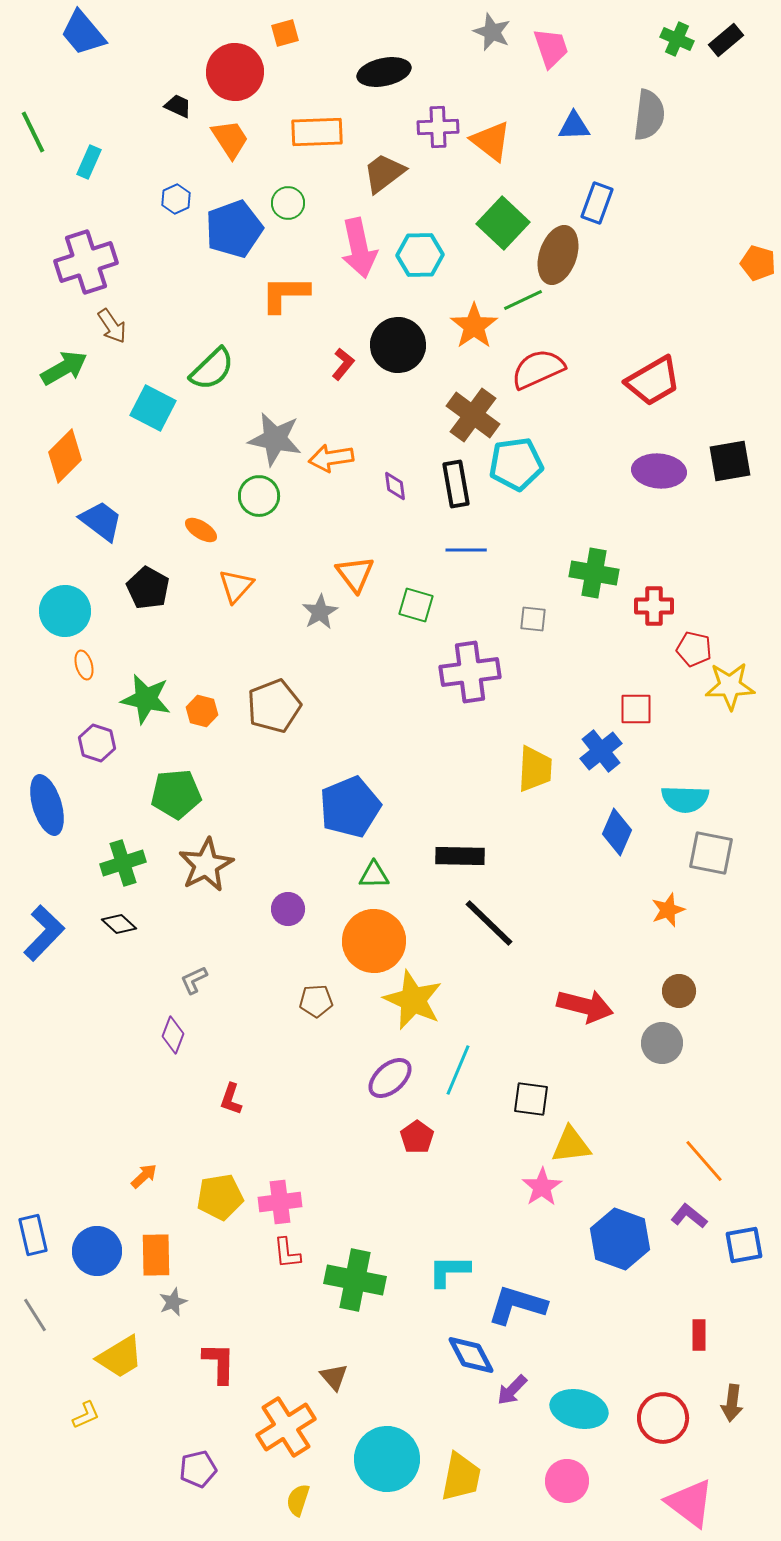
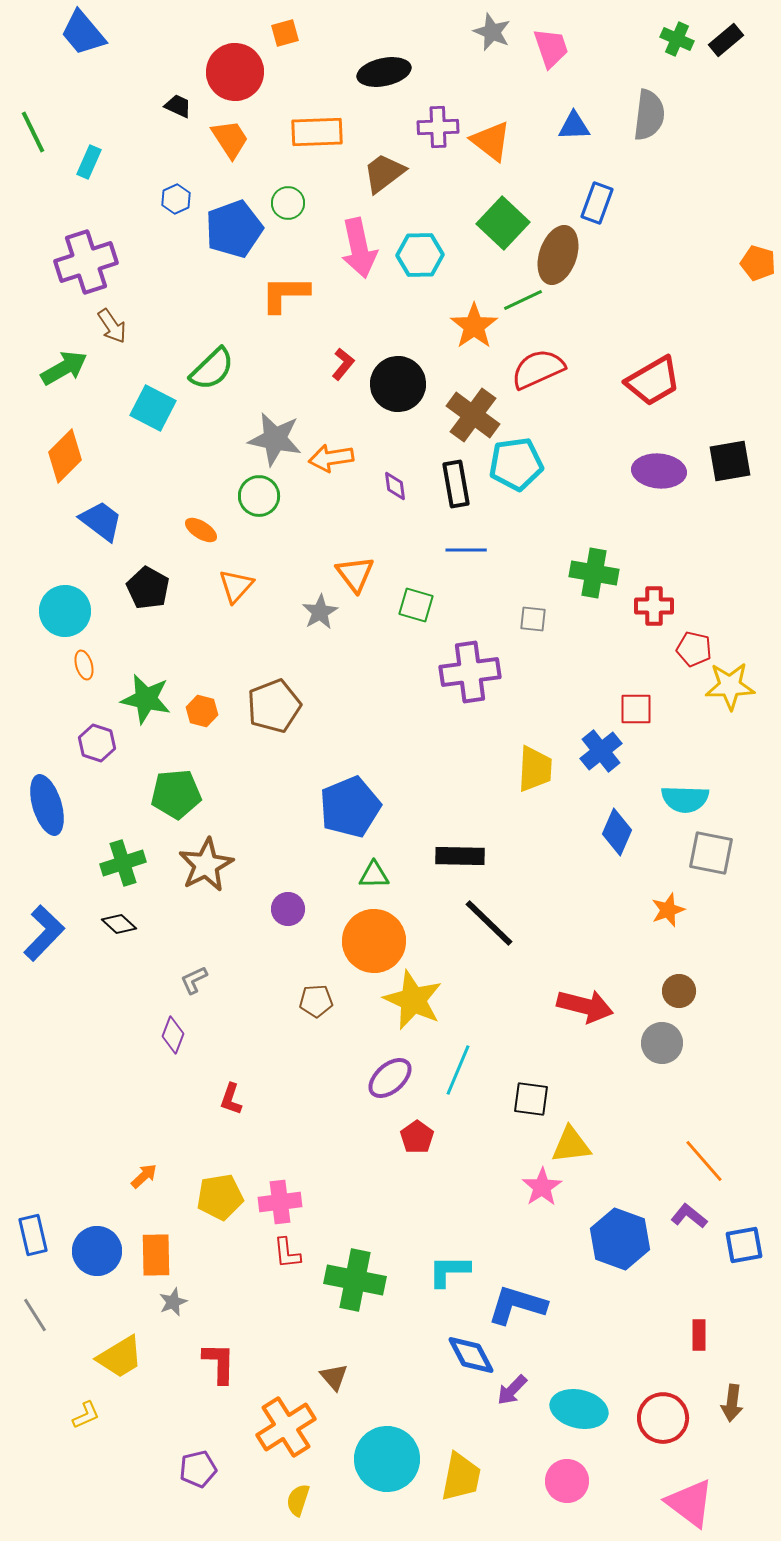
black circle at (398, 345): moved 39 px down
